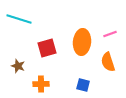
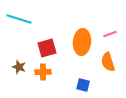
brown star: moved 1 px right, 1 px down
orange cross: moved 2 px right, 12 px up
